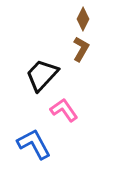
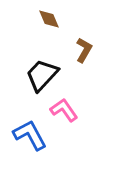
brown diamond: moved 34 px left; rotated 50 degrees counterclockwise
brown L-shape: moved 3 px right, 1 px down
blue L-shape: moved 4 px left, 9 px up
